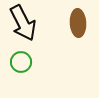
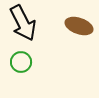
brown ellipse: moved 1 px right, 3 px down; rotated 68 degrees counterclockwise
